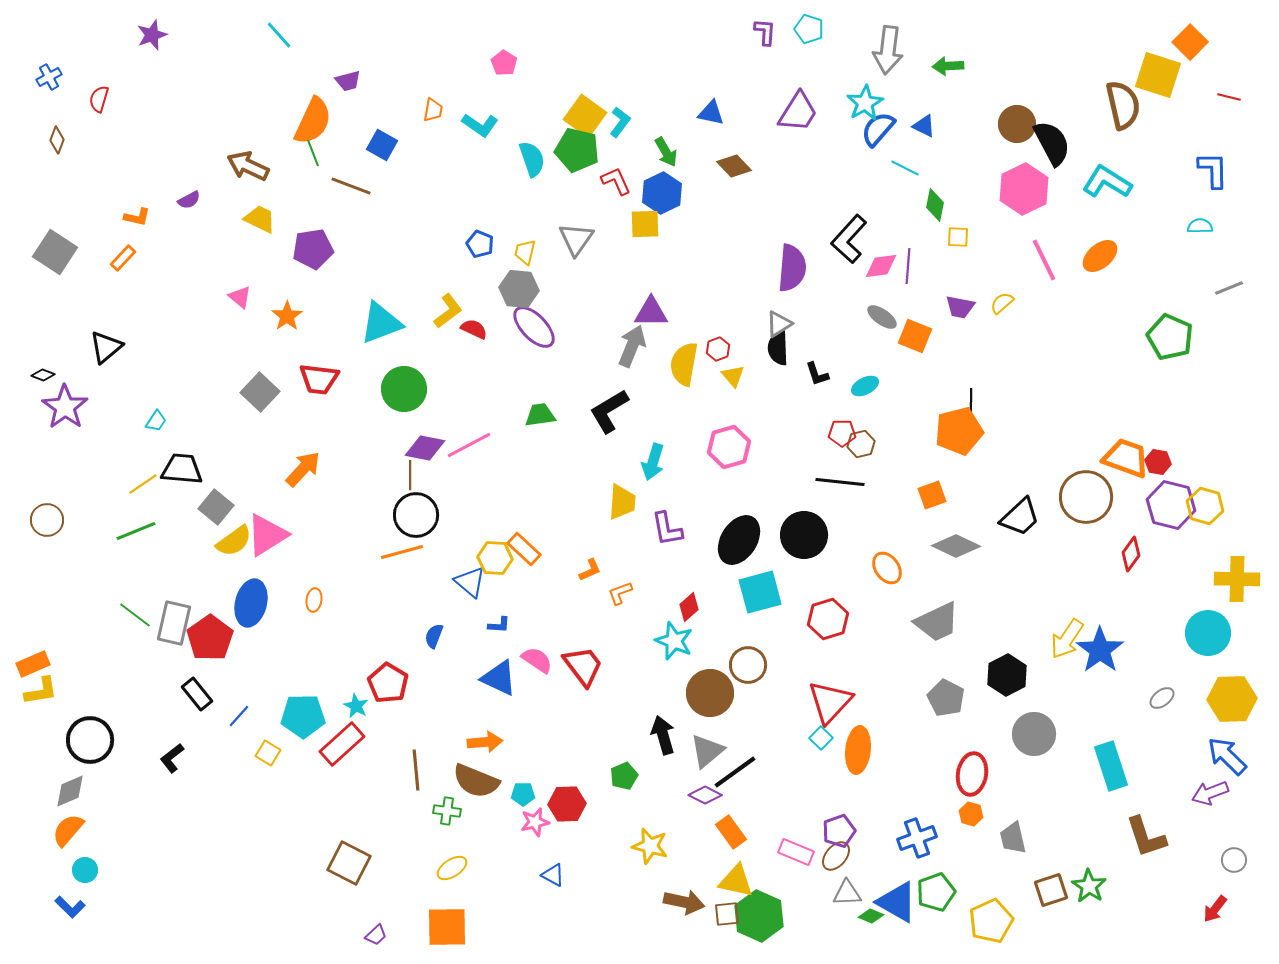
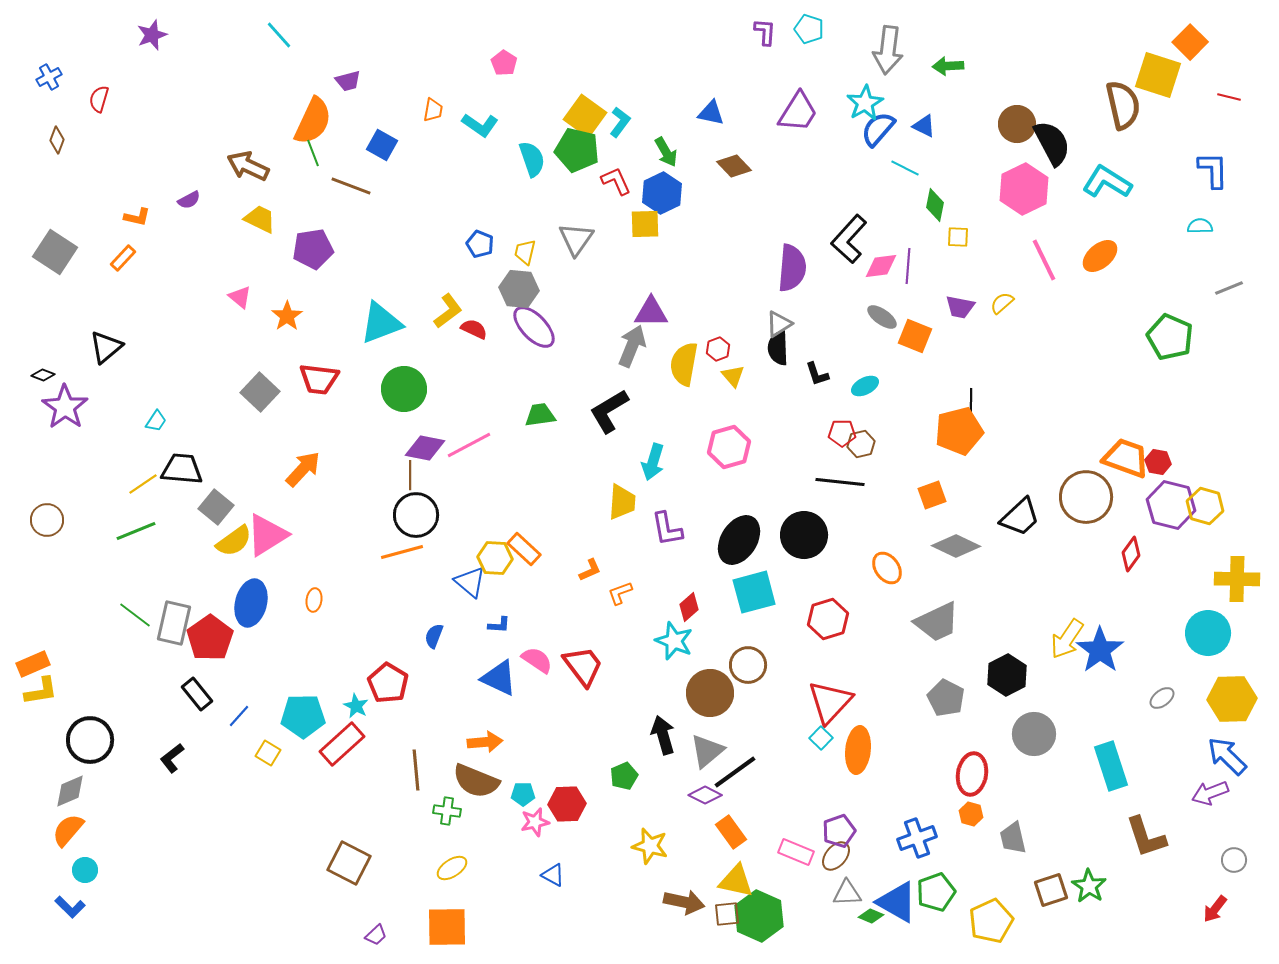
cyan square at (760, 592): moved 6 px left
